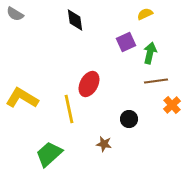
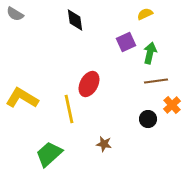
black circle: moved 19 px right
